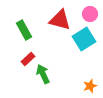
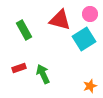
red rectangle: moved 9 px left, 9 px down; rotated 24 degrees clockwise
